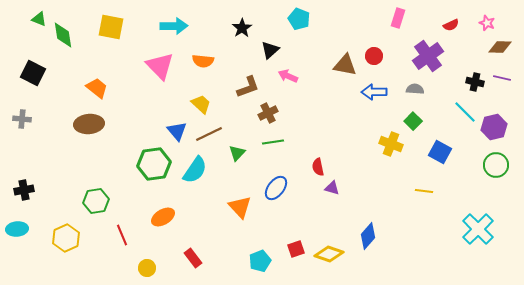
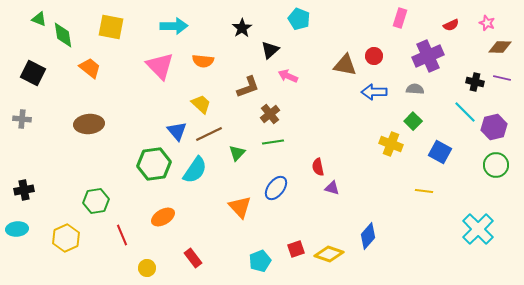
pink rectangle at (398, 18): moved 2 px right
purple cross at (428, 56): rotated 12 degrees clockwise
orange trapezoid at (97, 88): moved 7 px left, 20 px up
brown cross at (268, 113): moved 2 px right, 1 px down; rotated 12 degrees counterclockwise
